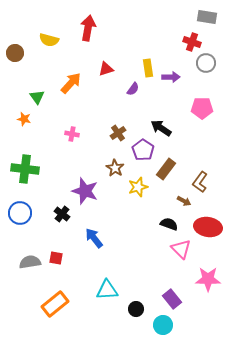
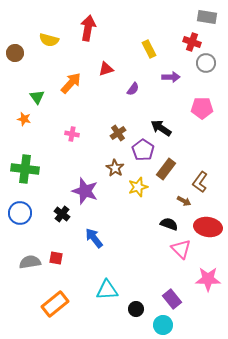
yellow rectangle: moved 1 px right, 19 px up; rotated 18 degrees counterclockwise
